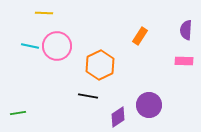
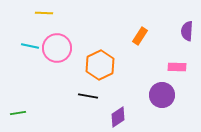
purple semicircle: moved 1 px right, 1 px down
pink circle: moved 2 px down
pink rectangle: moved 7 px left, 6 px down
purple circle: moved 13 px right, 10 px up
